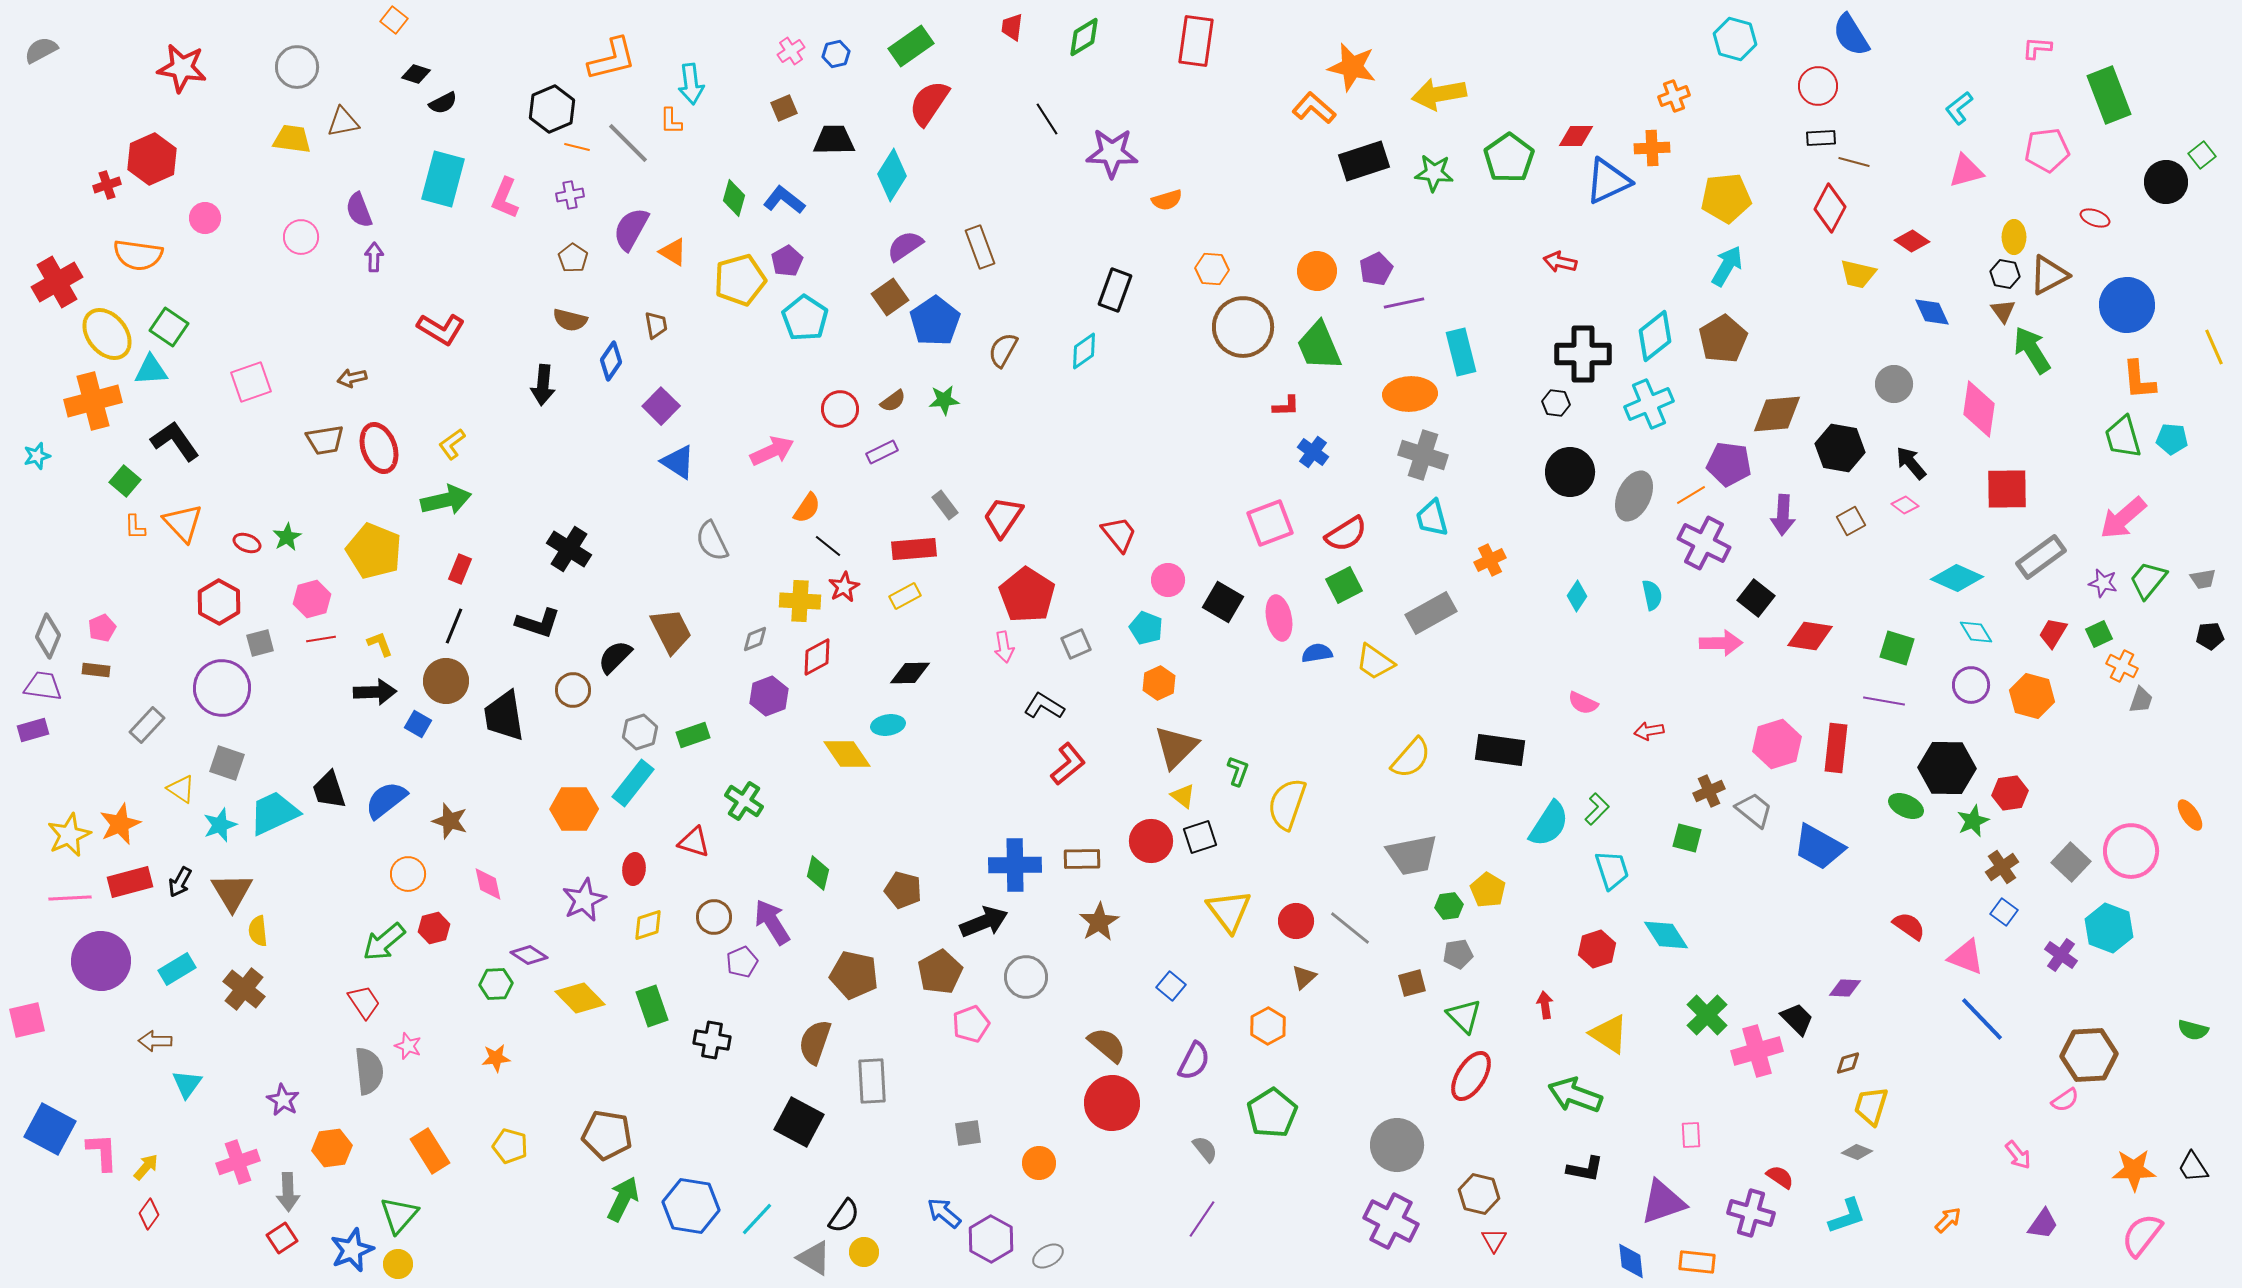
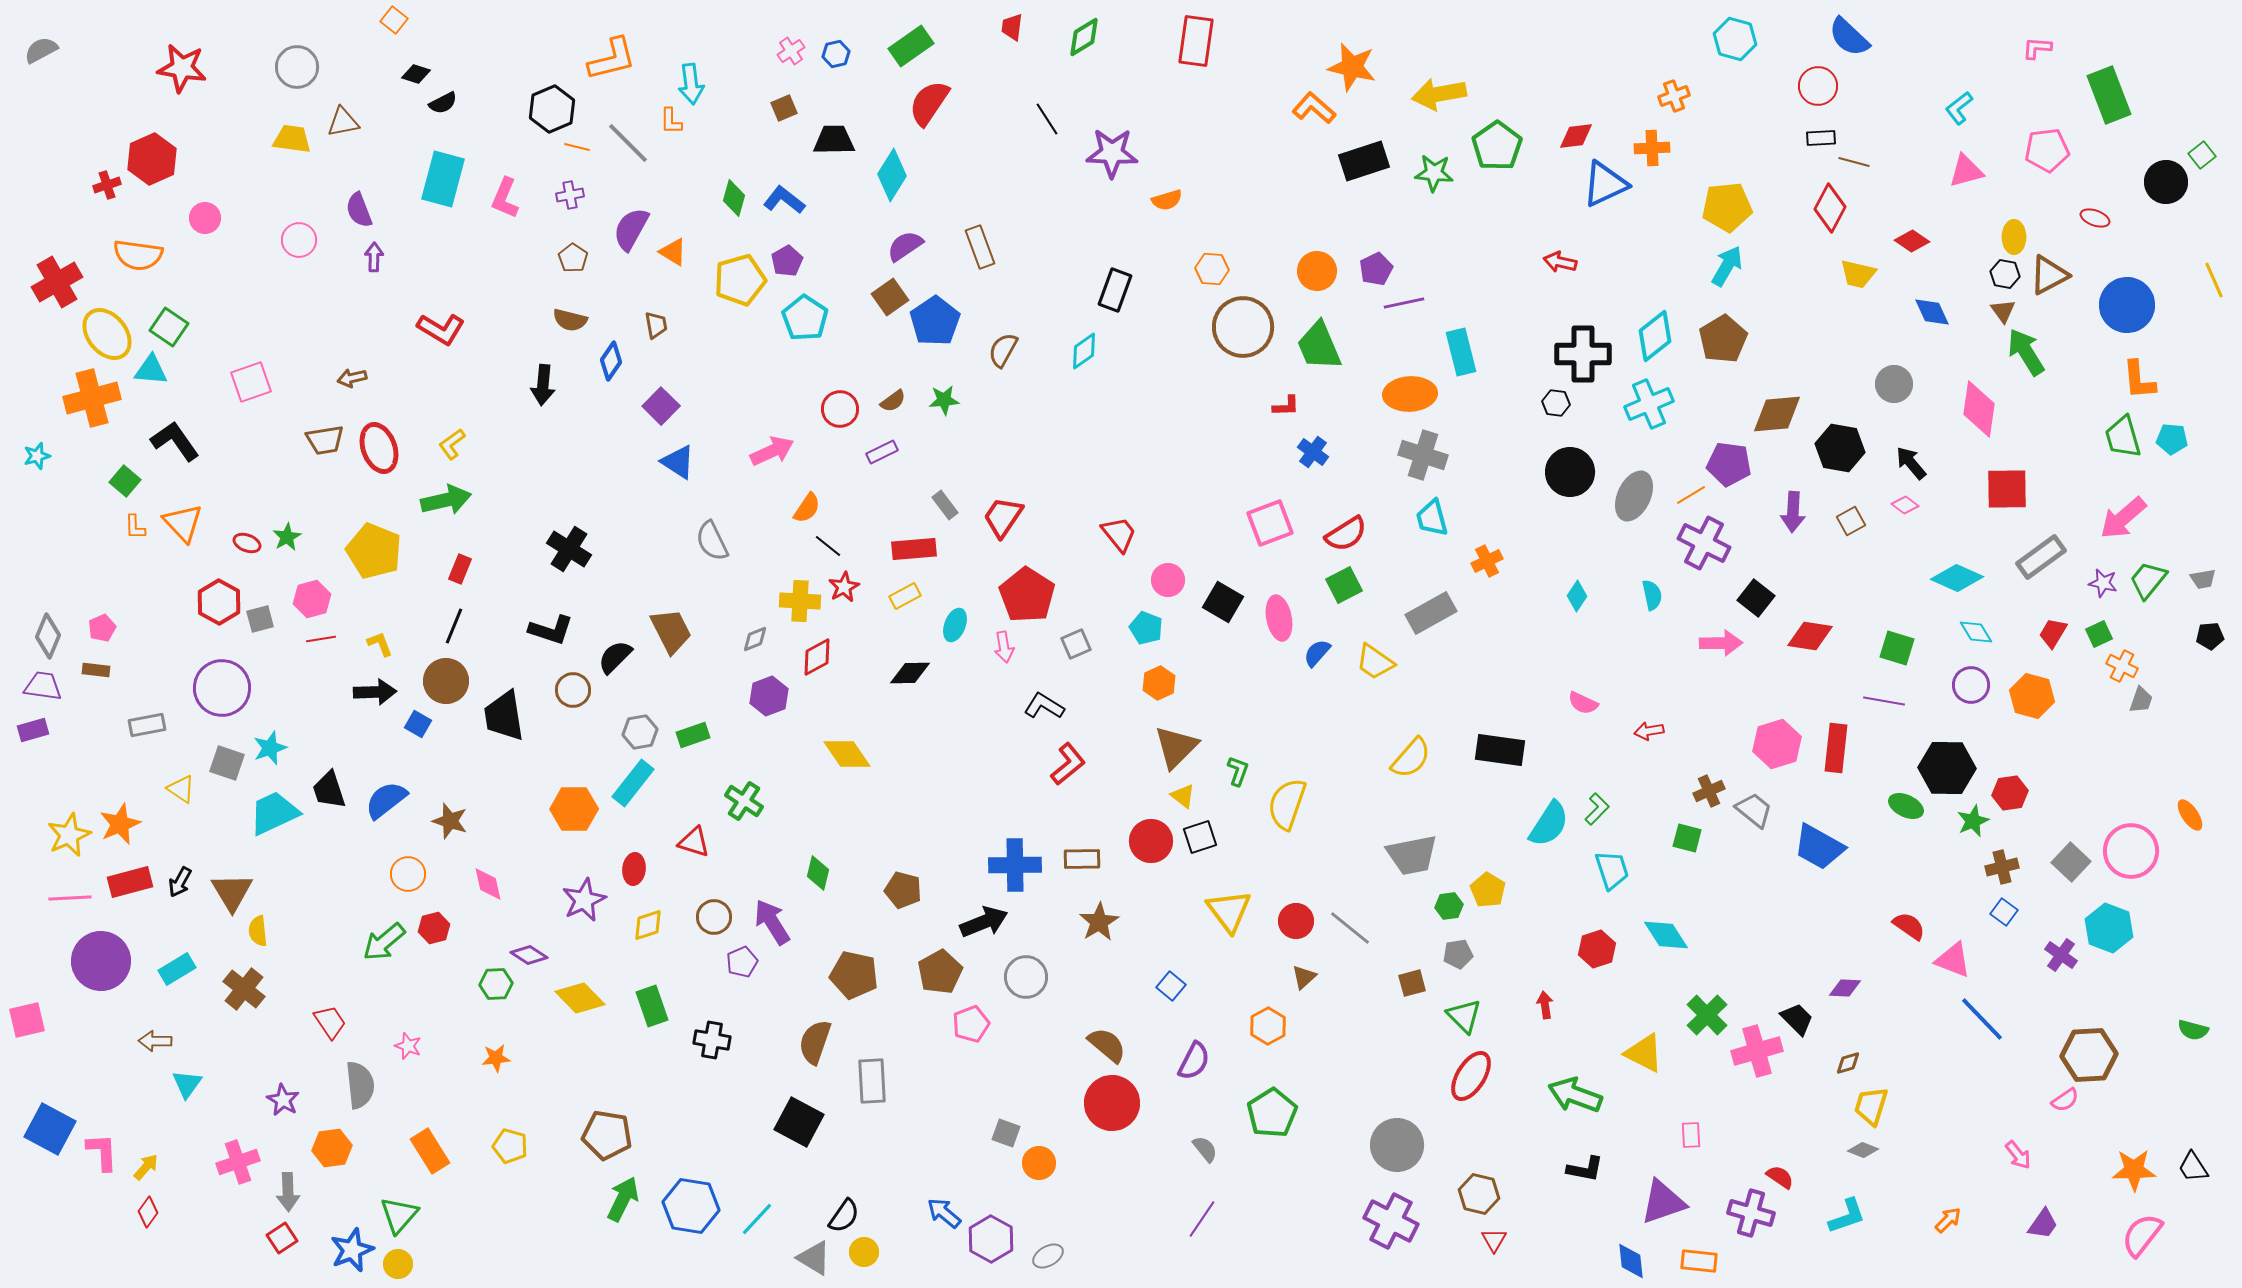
blue semicircle at (1851, 35): moved 2 px left, 2 px down; rotated 15 degrees counterclockwise
red diamond at (1576, 136): rotated 6 degrees counterclockwise
green pentagon at (1509, 158): moved 12 px left, 12 px up
blue triangle at (1608, 181): moved 3 px left, 3 px down
yellow pentagon at (1726, 198): moved 1 px right, 9 px down
pink circle at (301, 237): moved 2 px left, 3 px down
yellow line at (2214, 347): moved 67 px up
green arrow at (2032, 350): moved 6 px left, 2 px down
cyan triangle at (151, 370): rotated 9 degrees clockwise
orange cross at (93, 401): moved 1 px left, 3 px up
purple arrow at (1783, 515): moved 10 px right, 3 px up
orange cross at (1490, 560): moved 3 px left, 1 px down
black L-shape at (538, 623): moved 13 px right, 7 px down
gray square at (260, 643): moved 24 px up
blue semicircle at (1317, 653): rotated 40 degrees counterclockwise
gray rectangle at (147, 725): rotated 36 degrees clockwise
cyan ellipse at (888, 725): moved 67 px right, 100 px up; rotated 60 degrees counterclockwise
gray hexagon at (640, 732): rotated 8 degrees clockwise
cyan star at (220, 825): moved 50 px right, 77 px up
brown cross at (2002, 867): rotated 20 degrees clockwise
pink triangle at (1966, 957): moved 13 px left, 3 px down
red trapezoid at (364, 1002): moved 34 px left, 20 px down
yellow triangle at (1609, 1034): moved 35 px right, 19 px down; rotated 6 degrees counterclockwise
gray semicircle at (369, 1071): moved 9 px left, 14 px down
gray square at (968, 1133): moved 38 px right; rotated 28 degrees clockwise
gray diamond at (1857, 1152): moved 6 px right, 2 px up
red diamond at (149, 1214): moved 1 px left, 2 px up
orange rectangle at (1697, 1262): moved 2 px right, 1 px up
